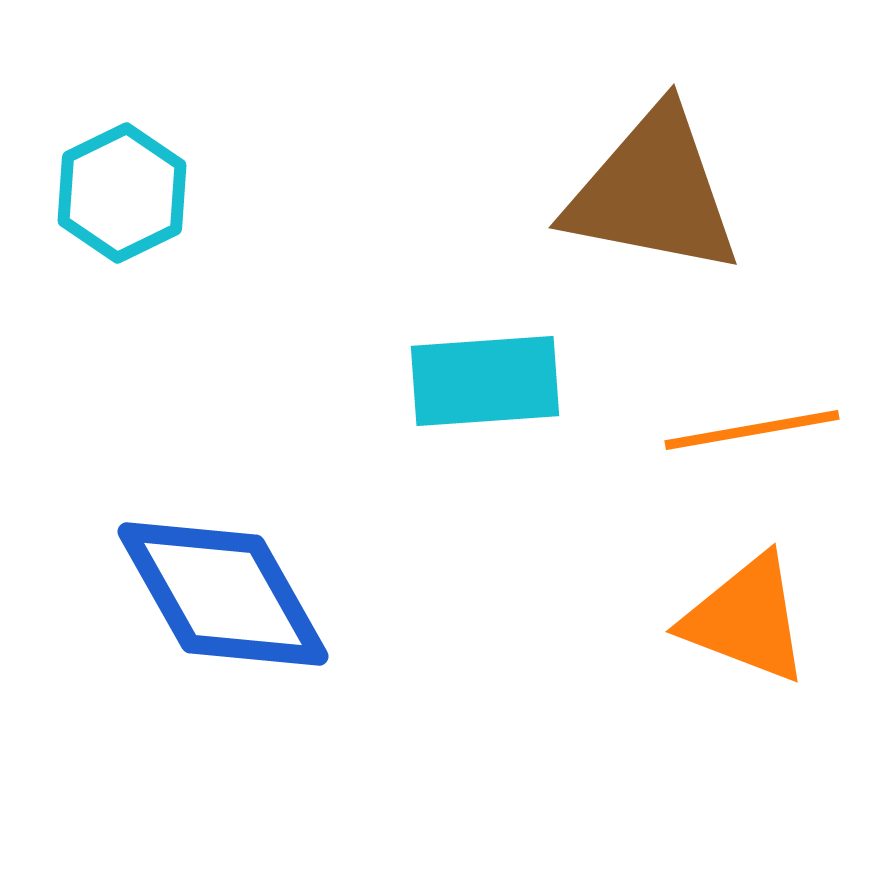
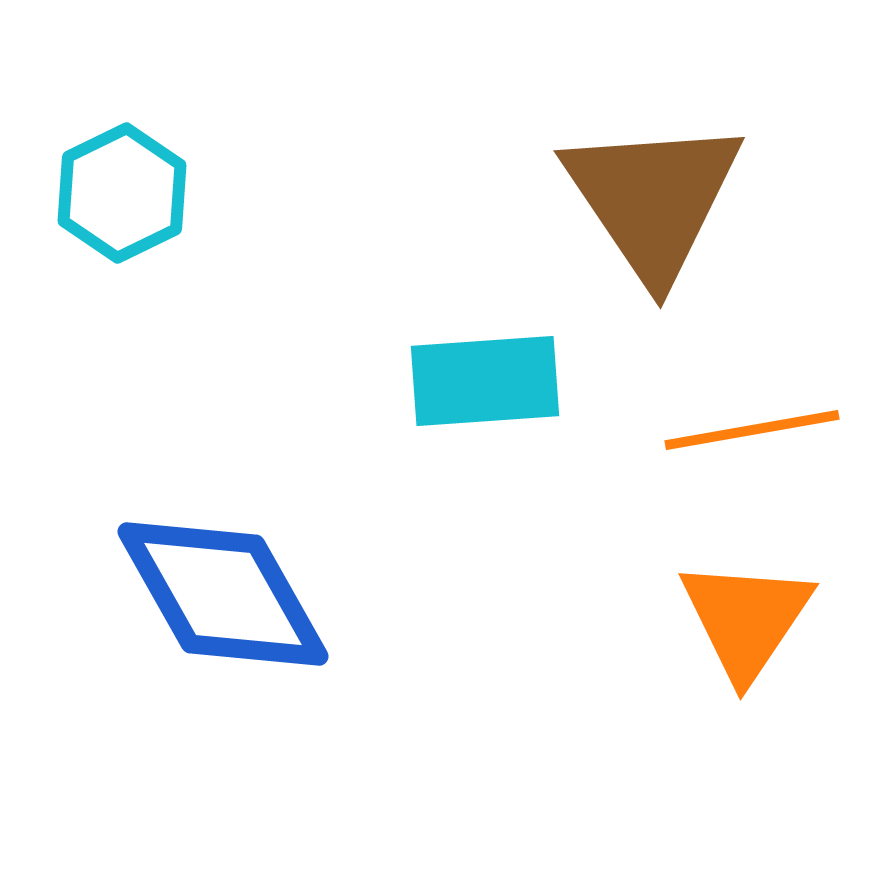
brown triangle: moved 7 px down; rotated 45 degrees clockwise
orange triangle: rotated 43 degrees clockwise
